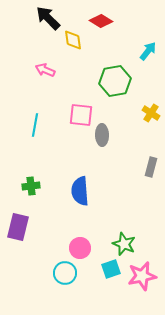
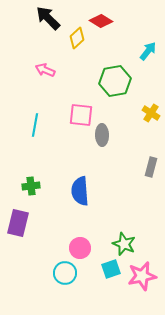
yellow diamond: moved 4 px right, 2 px up; rotated 55 degrees clockwise
purple rectangle: moved 4 px up
